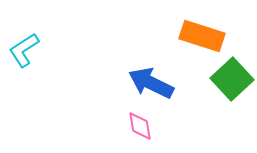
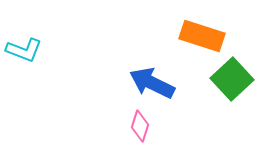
cyan L-shape: rotated 126 degrees counterclockwise
blue arrow: moved 1 px right
pink diamond: rotated 28 degrees clockwise
